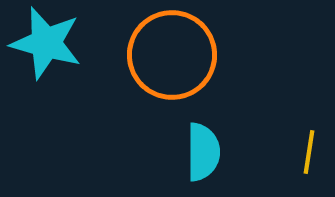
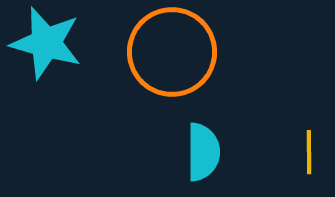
orange circle: moved 3 px up
yellow line: rotated 9 degrees counterclockwise
